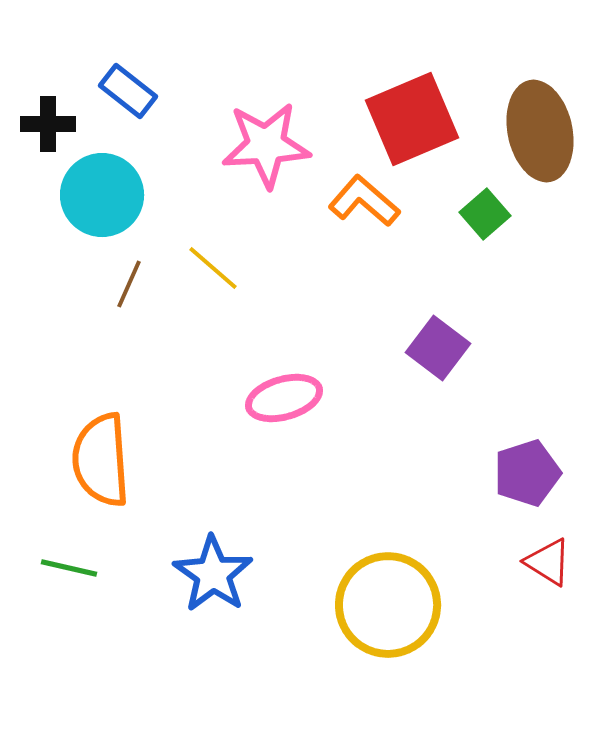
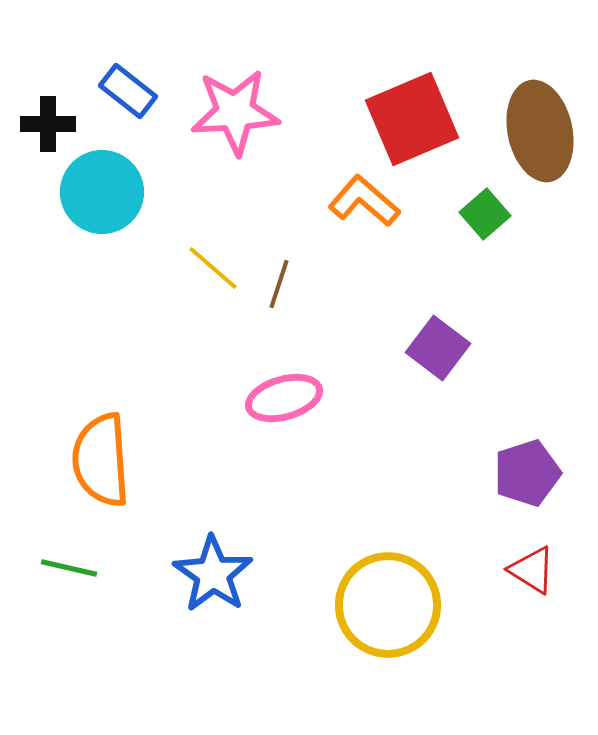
pink star: moved 31 px left, 33 px up
cyan circle: moved 3 px up
brown line: moved 150 px right; rotated 6 degrees counterclockwise
red triangle: moved 16 px left, 8 px down
